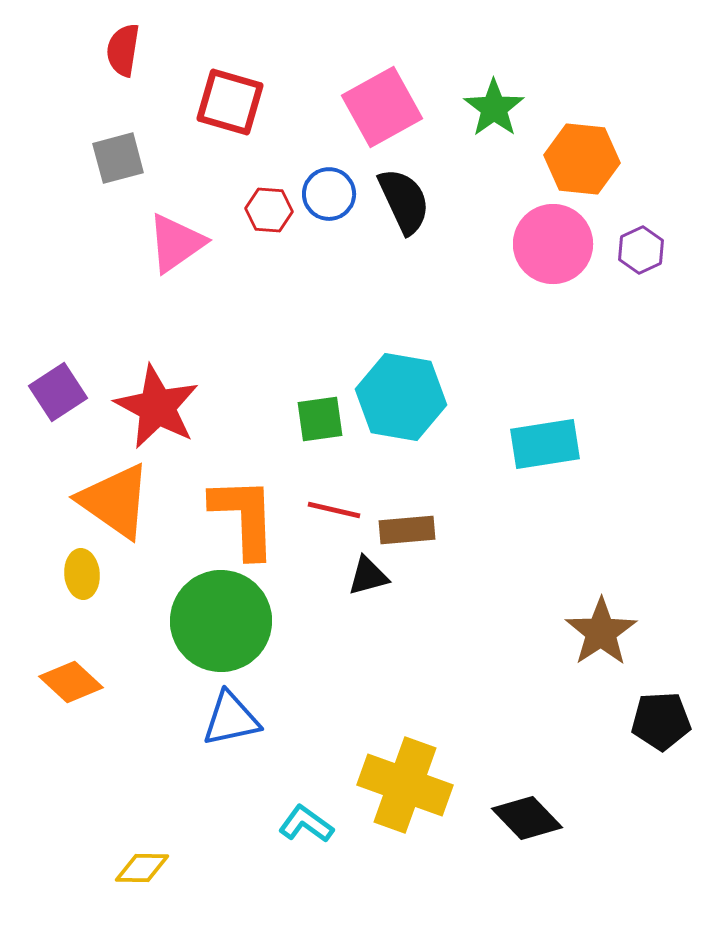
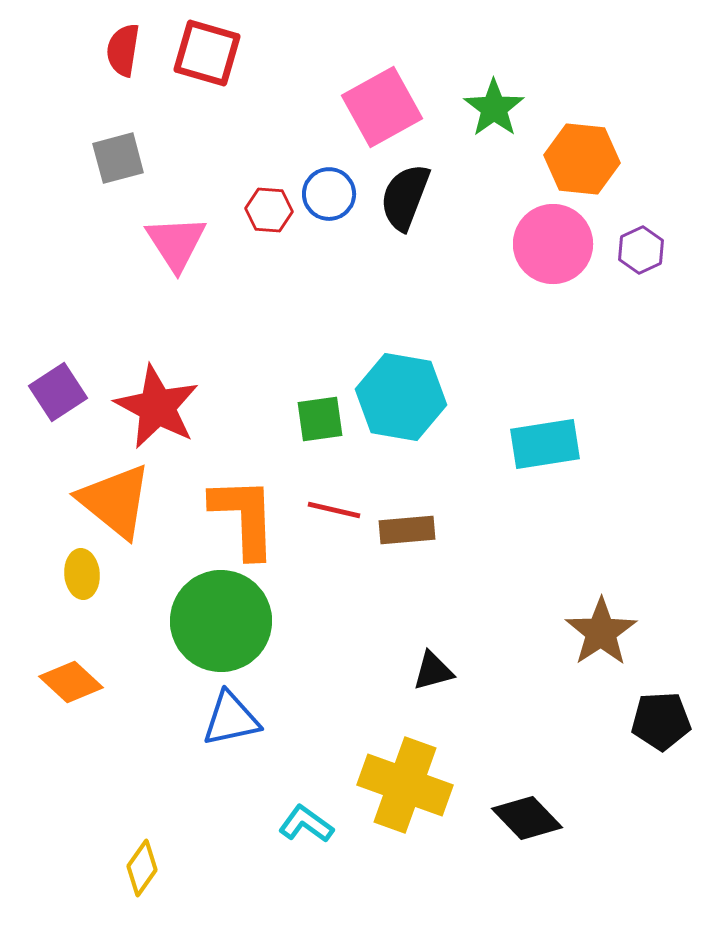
red square: moved 23 px left, 49 px up
black semicircle: moved 1 px right, 4 px up; rotated 134 degrees counterclockwise
pink triangle: rotated 28 degrees counterclockwise
orange triangle: rotated 4 degrees clockwise
black triangle: moved 65 px right, 95 px down
yellow diamond: rotated 56 degrees counterclockwise
